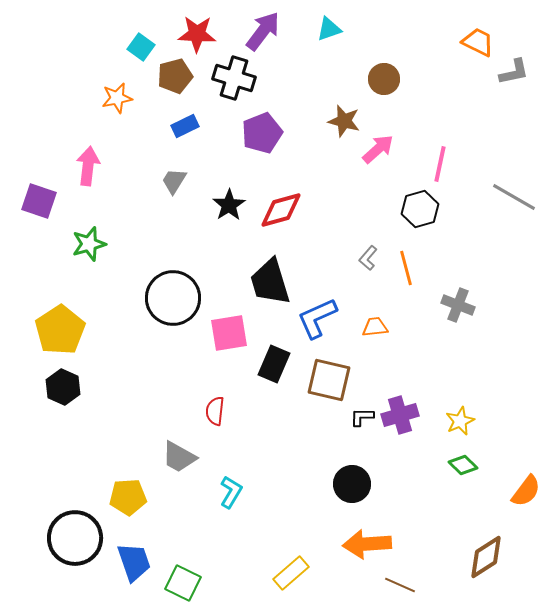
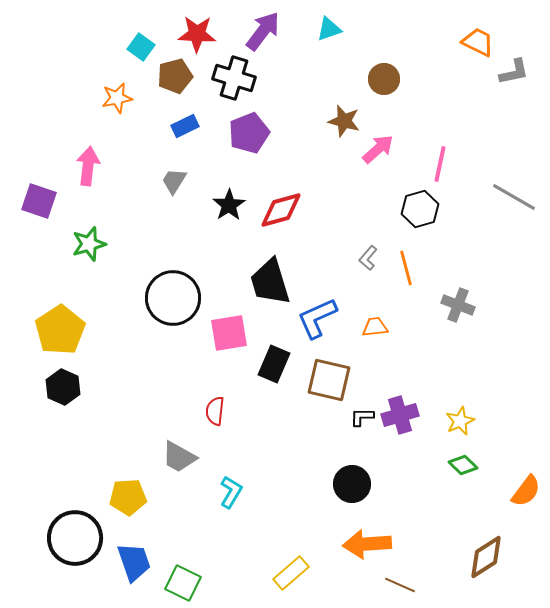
purple pentagon at (262, 133): moved 13 px left
